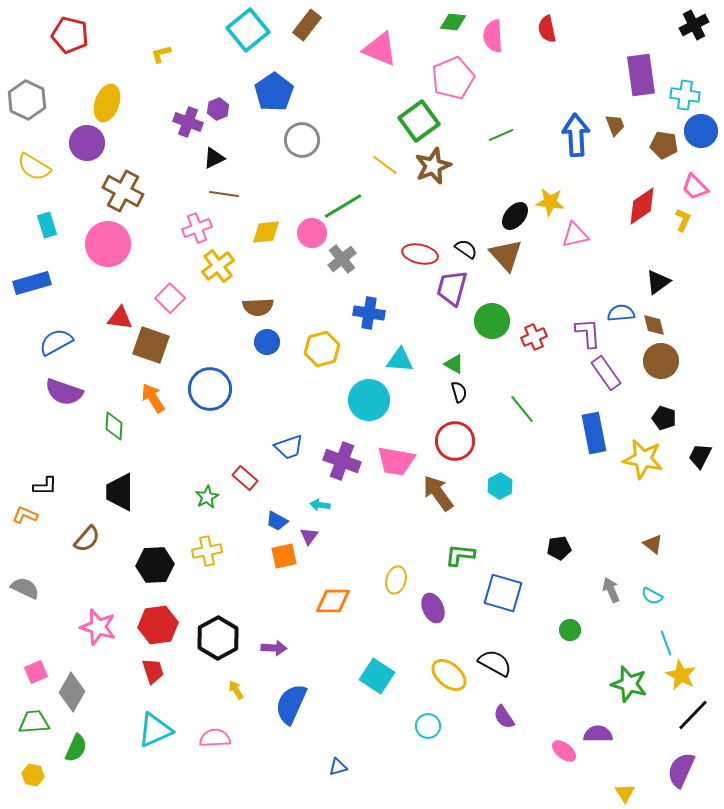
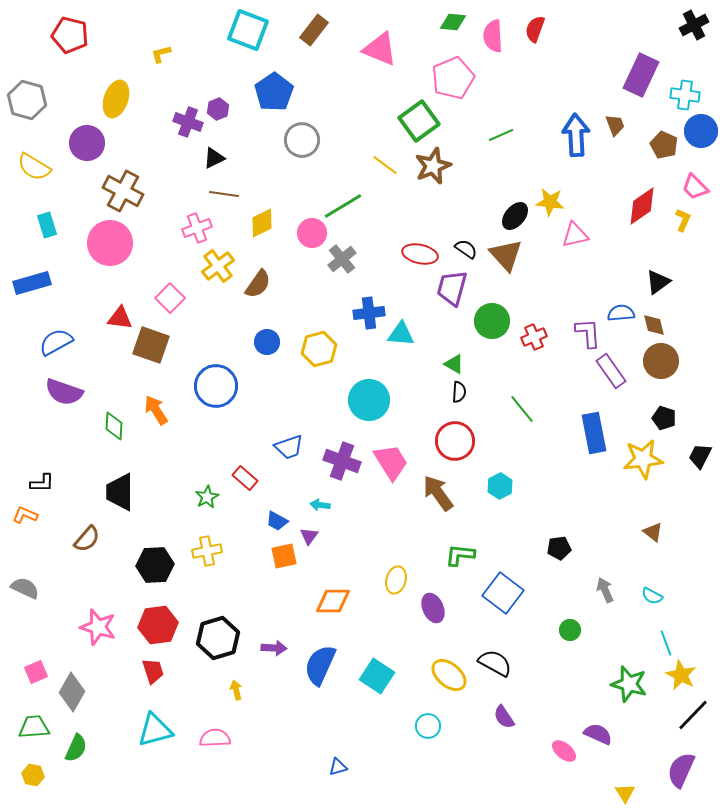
brown rectangle at (307, 25): moved 7 px right, 5 px down
red semicircle at (547, 29): moved 12 px left; rotated 32 degrees clockwise
cyan square at (248, 30): rotated 30 degrees counterclockwise
purple rectangle at (641, 75): rotated 33 degrees clockwise
gray hexagon at (27, 100): rotated 9 degrees counterclockwise
yellow ellipse at (107, 103): moved 9 px right, 4 px up
brown pentagon at (664, 145): rotated 16 degrees clockwise
yellow diamond at (266, 232): moved 4 px left, 9 px up; rotated 20 degrees counterclockwise
pink circle at (108, 244): moved 2 px right, 1 px up
brown semicircle at (258, 307): moved 23 px up; rotated 52 degrees counterclockwise
blue cross at (369, 313): rotated 16 degrees counterclockwise
yellow hexagon at (322, 349): moved 3 px left
cyan triangle at (400, 360): moved 1 px right, 26 px up
purple rectangle at (606, 373): moved 5 px right, 2 px up
blue circle at (210, 389): moved 6 px right, 3 px up
black semicircle at (459, 392): rotated 20 degrees clockwise
orange arrow at (153, 398): moved 3 px right, 12 px down
yellow star at (643, 459): rotated 18 degrees counterclockwise
pink trapezoid at (396, 461): moved 5 px left, 1 px down; rotated 132 degrees counterclockwise
black L-shape at (45, 486): moved 3 px left, 3 px up
brown triangle at (653, 544): moved 12 px up
gray arrow at (611, 590): moved 6 px left
blue square at (503, 593): rotated 21 degrees clockwise
black hexagon at (218, 638): rotated 12 degrees clockwise
yellow arrow at (236, 690): rotated 18 degrees clockwise
blue semicircle at (291, 704): moved 29 px right, 39 px up
green trapezoid at (34, 722): moved 5 px down
cyan triangle at (155, 730): rotated 9 degrees clockwise
purple semicircle at (598, 734): rotated 24 degrees clockwise
